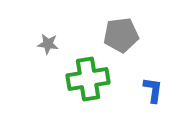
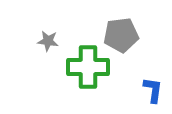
gray star: moved 3 px up
green cross: moved 12 px up; rotated 9 degrees clockwise
